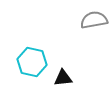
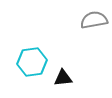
cyan hexagon: rotated 20 degrees counterclockwise
